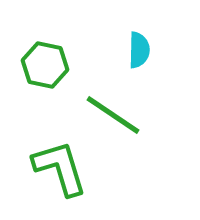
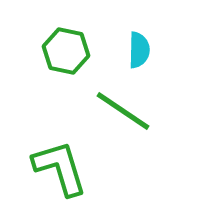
green hexagon: moved 21 px right, 14 px up
green line: moved 10 px right, 4 px up
